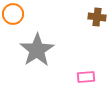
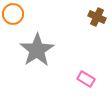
brown cross: rotated 18 degrees clockwise
pink rectangle: moved 2 px down; rotated 36 degrees clockwise
